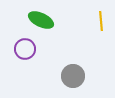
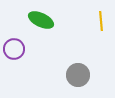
purple circle: moved 11 px left
gray circle: moved 5 px right, 1 px up
